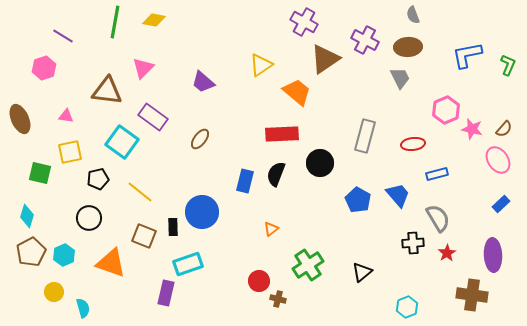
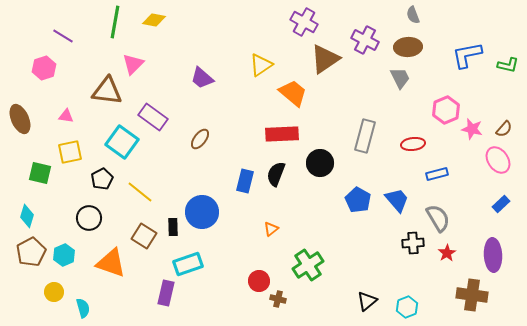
green L-shape at (508, 65): rotated 80 degrees clockwise
pink triangle at (143, 68): moved 10 px left, 4 px up
purple trapezoid at (203, 82): moved 1 px left, 4 px up
orange trapezoid at (297, 92): moved 4 px left, 1 px down
black pentagon at (98, 179): moved 4 px right; rotated 15 degrees counterclockwise
blue trapezoid at (398, 195): moved 1 px left, 5 px down
brown square at (144, 236): rotated 10 degrees clockwise
black triangle at (362, 272): moved 5 px right, 29 px down
